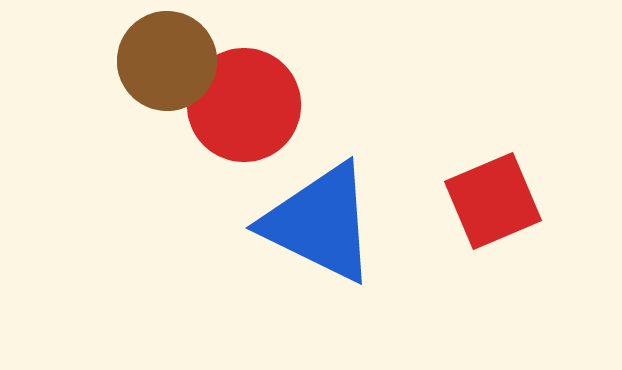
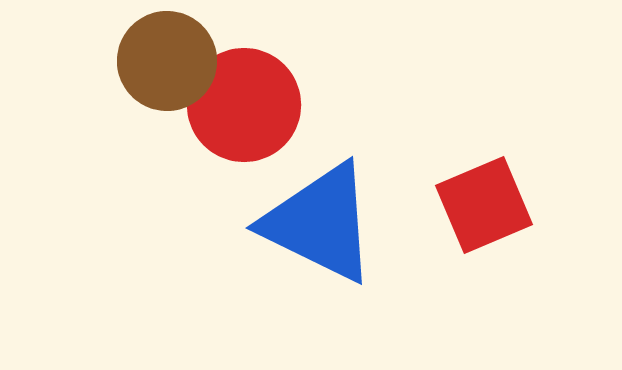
red square: moved 9 px left, 4 px down
